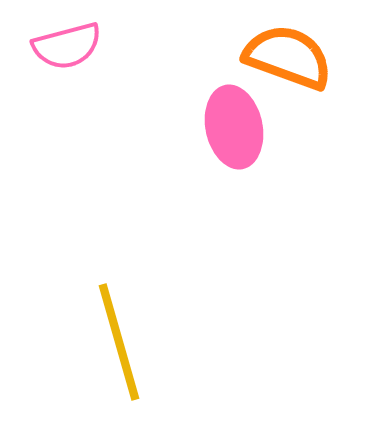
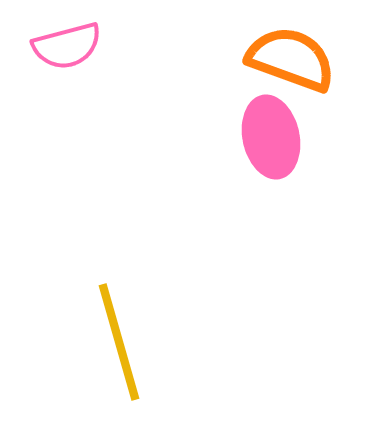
orange semicircle: moved 3 px right, 2 px down
pink ellipse: moved 37 px right, 10 px down
